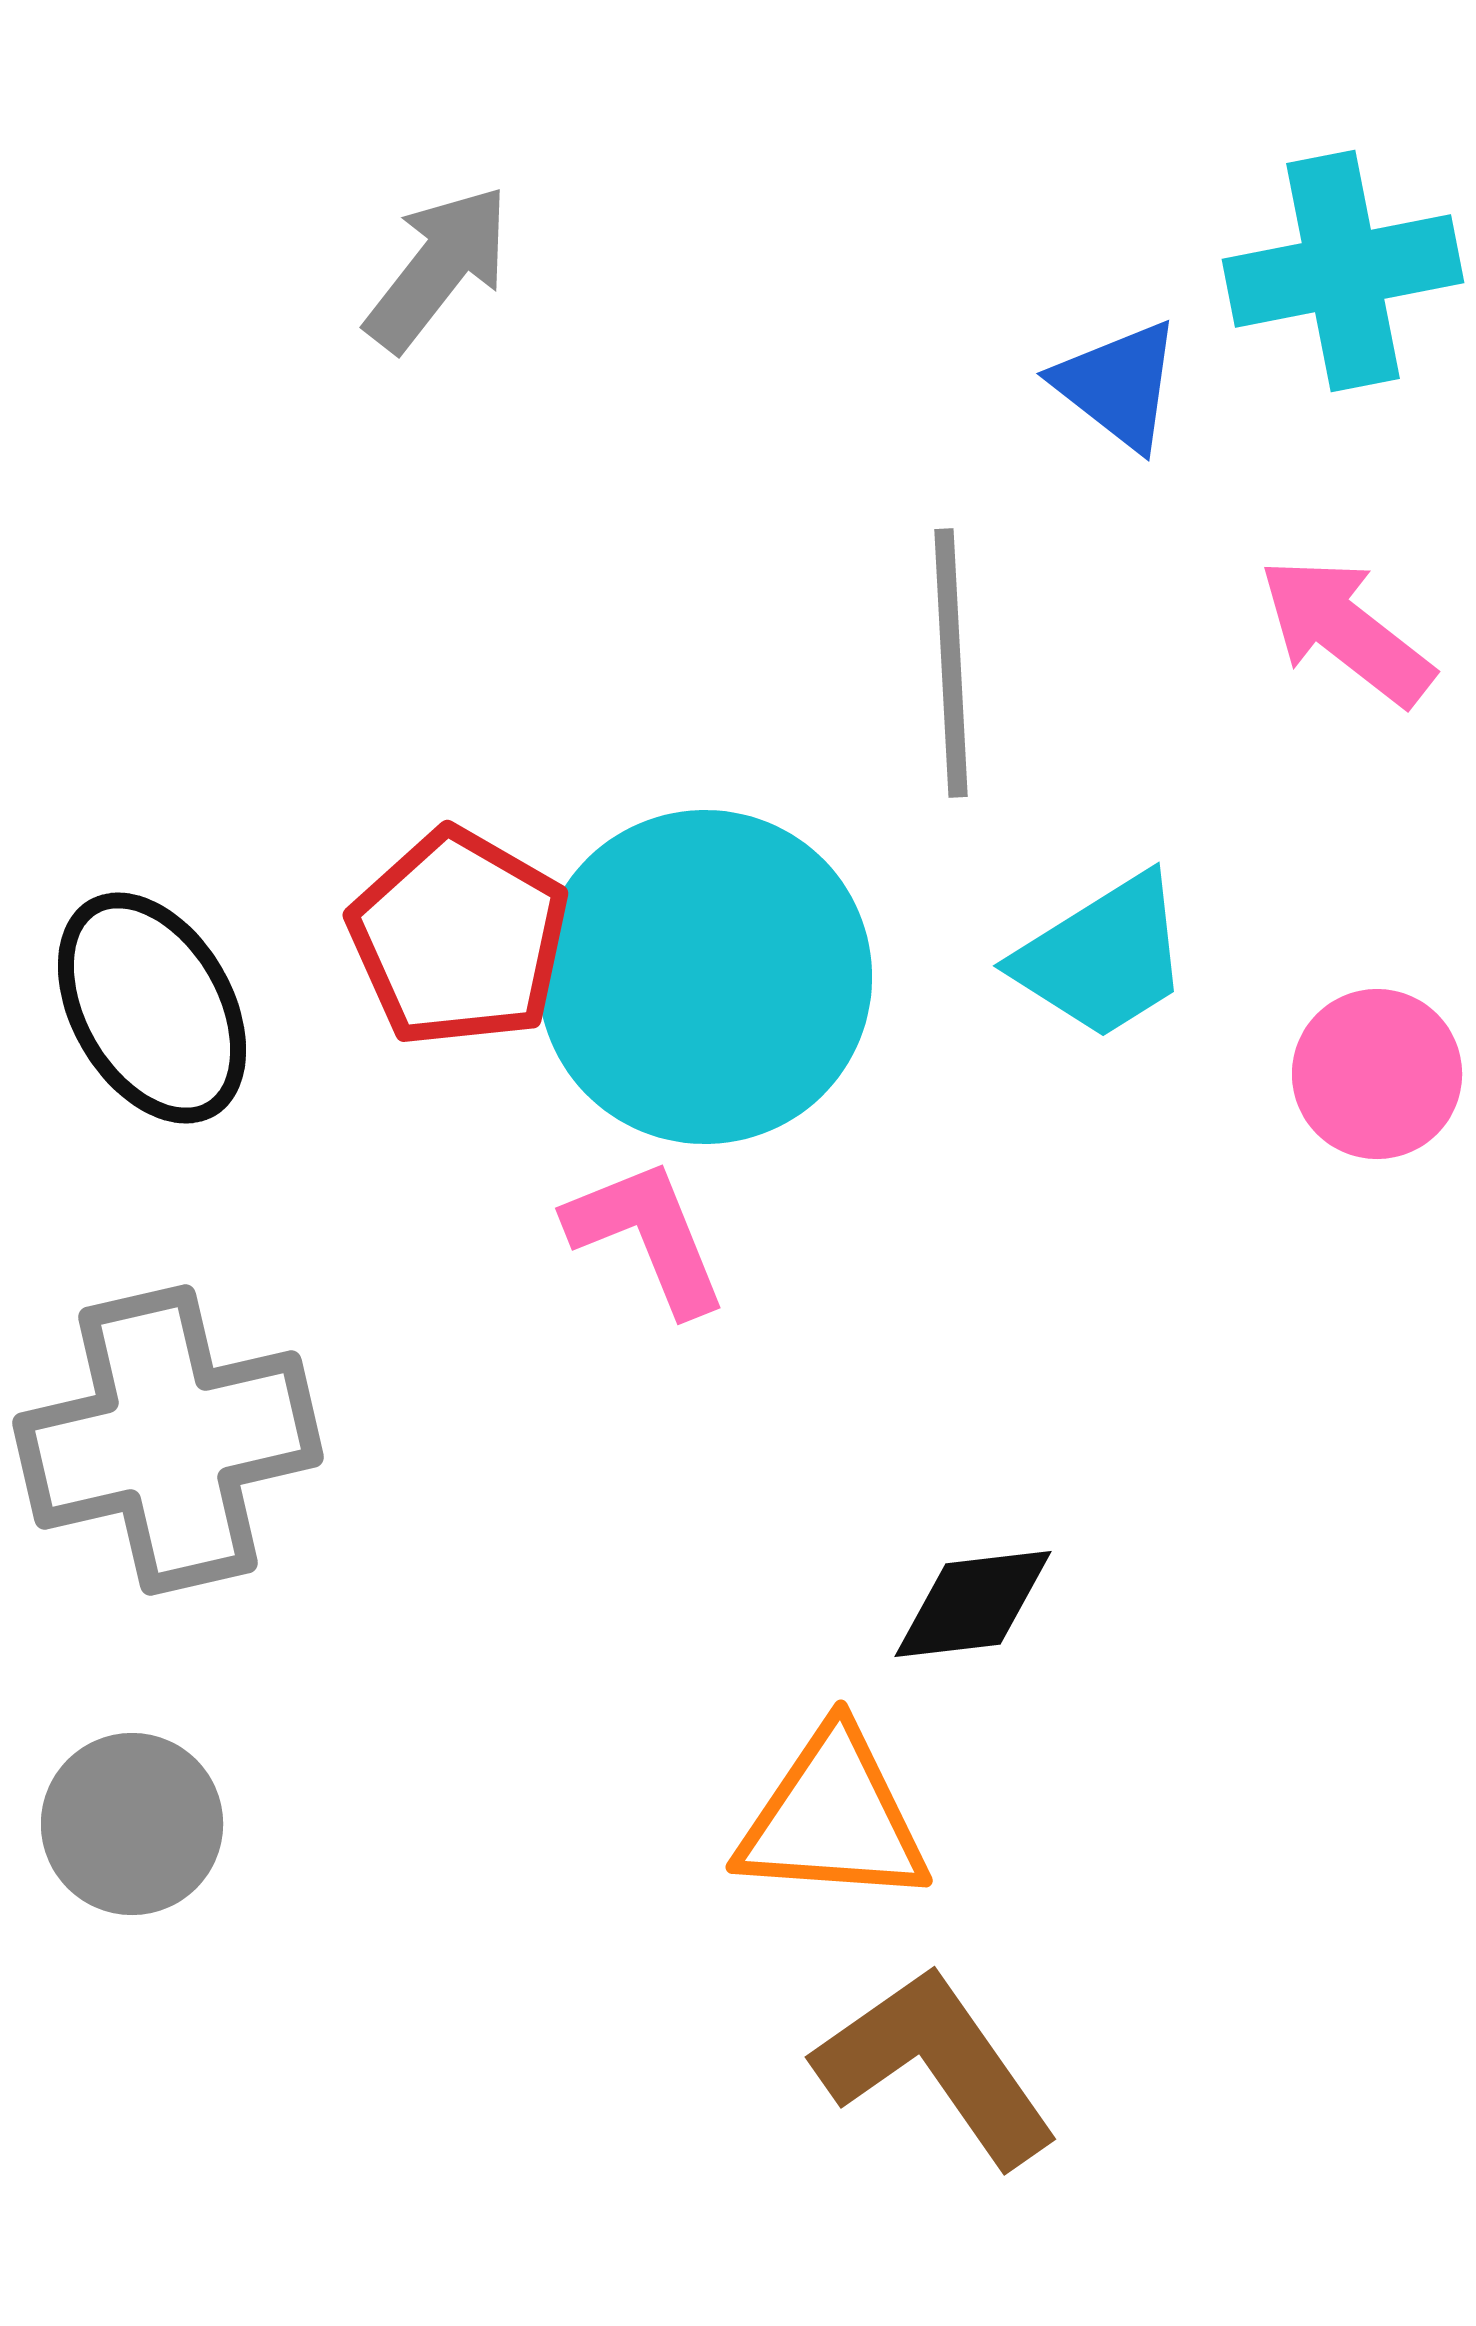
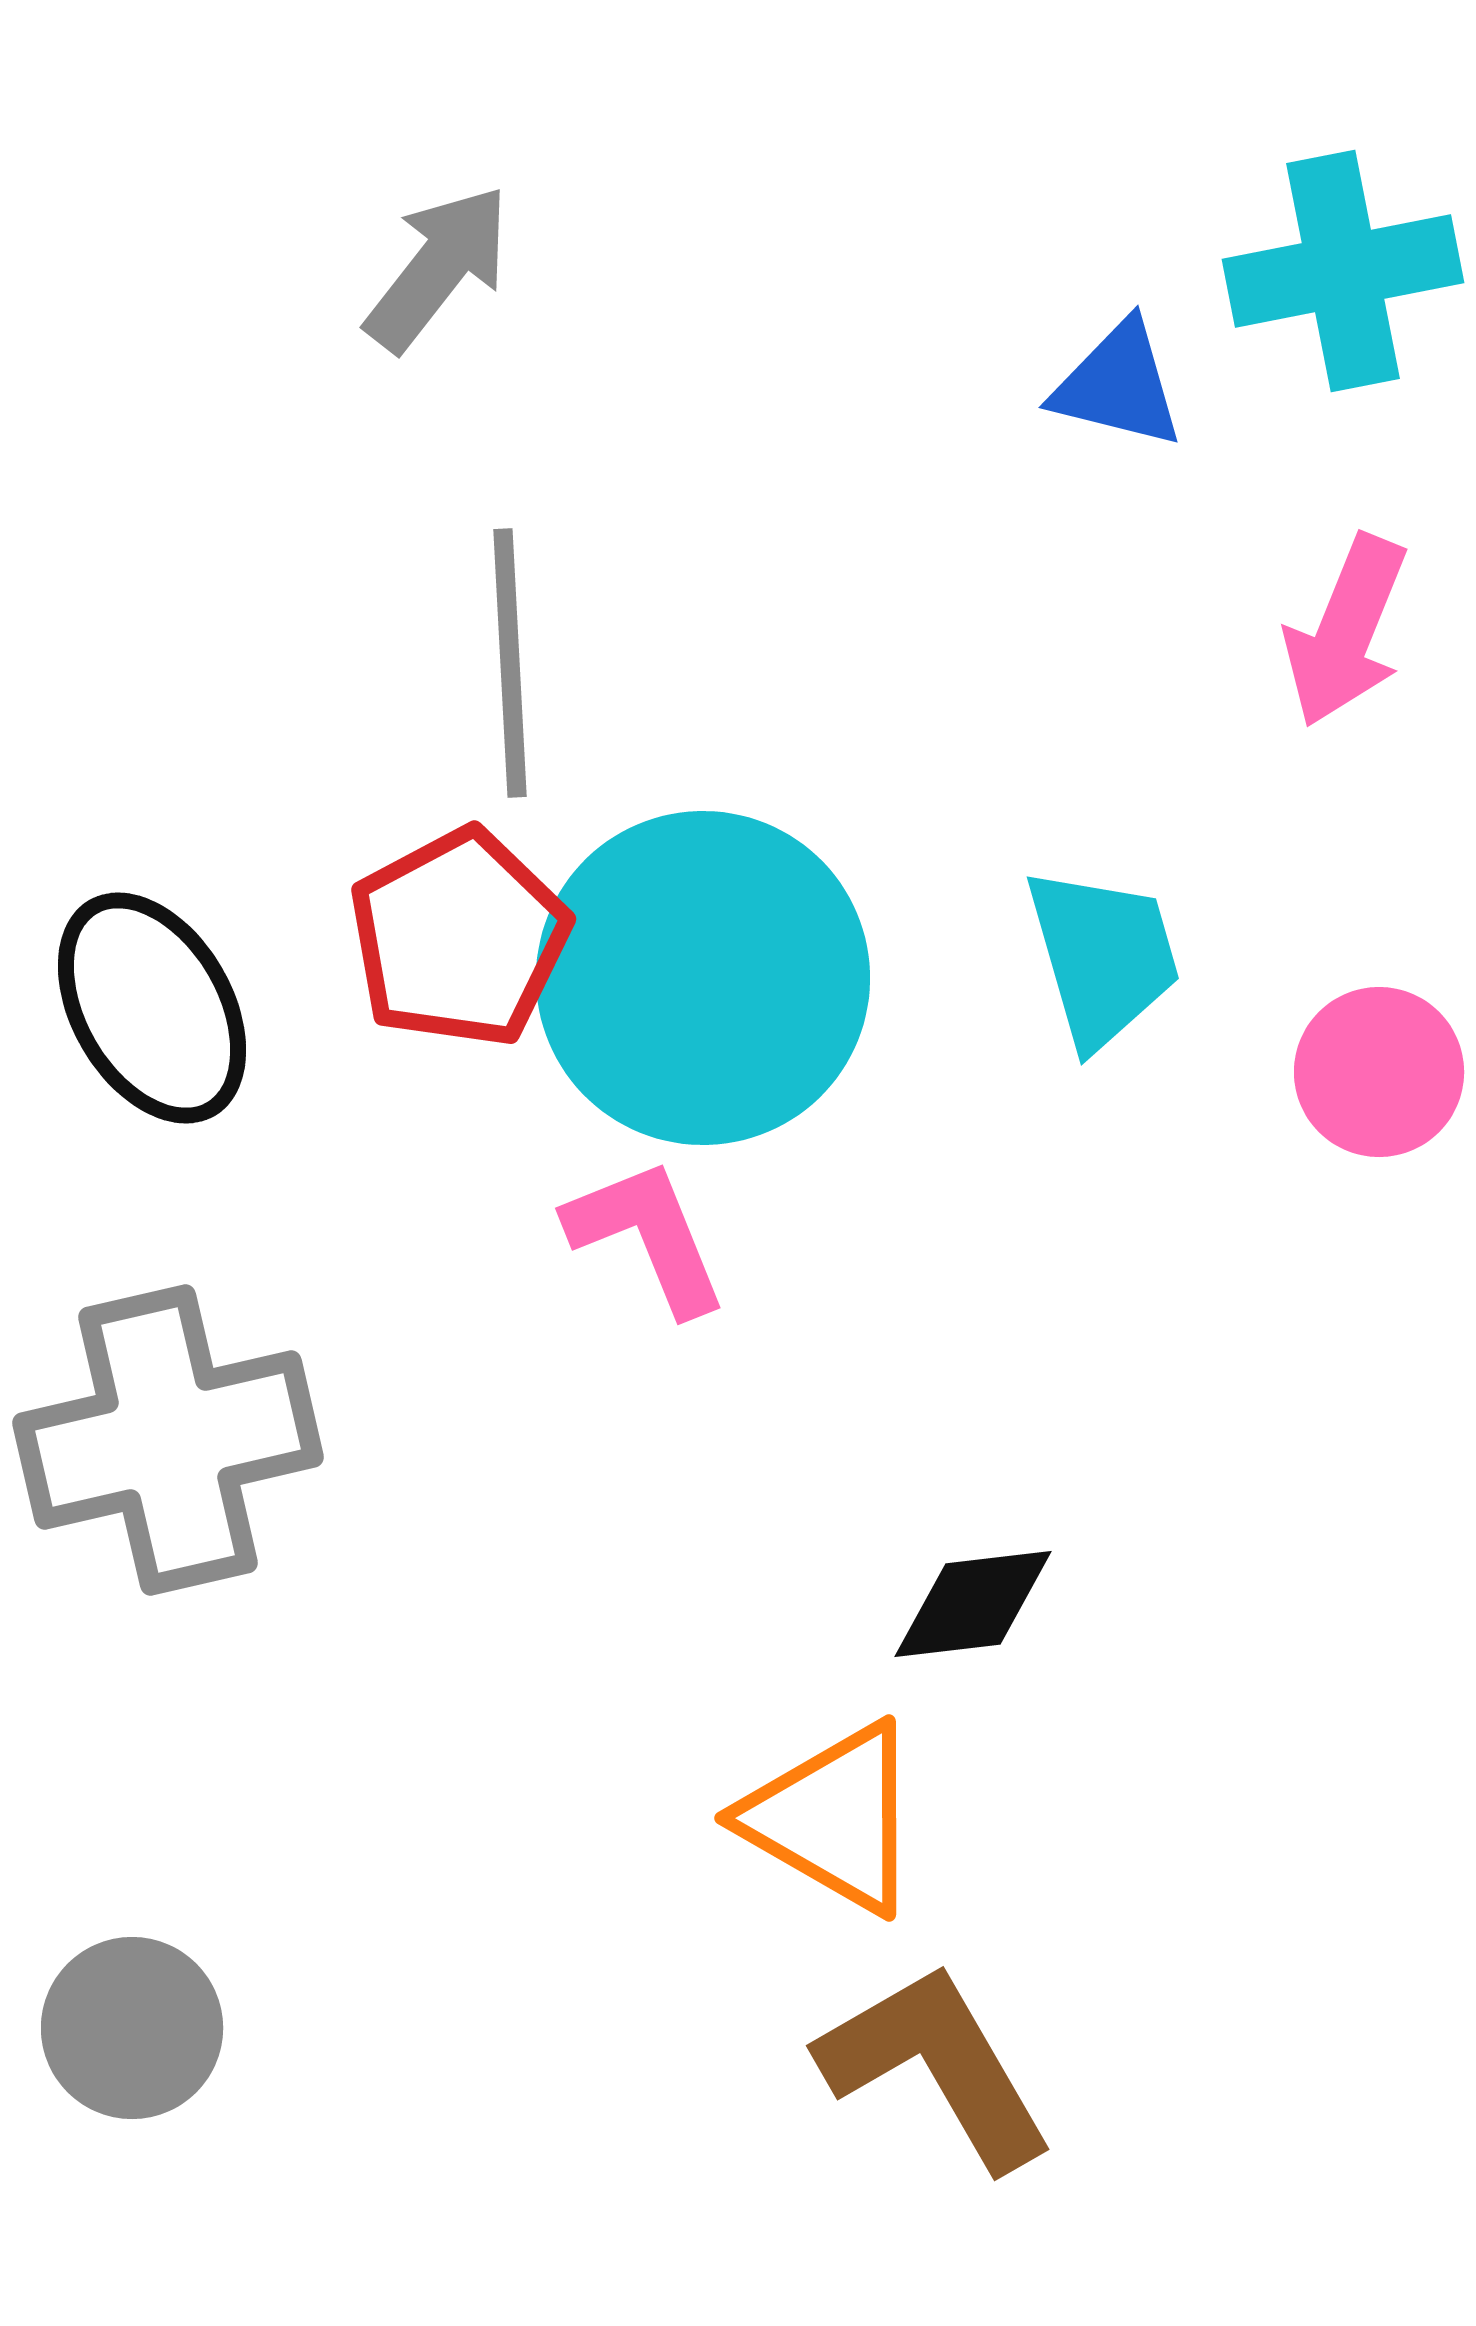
blue triangle: rotated 24 degrees counterclockwise
pink arrow: rotated 106 degrees counterclockwise
gray line: moved 441 px left
red pentagon: rotated 14 degrees clockwise
cyan trapezoid: rotated 74 degrees counterclockwise
cyan circle: moved 2 px left, 1 px down
pink circle: moved 2 px right, 2 px up
orange triangle: rotated 26 degrees clockwise
gray circle: moved 204 px down
brown L-shape: rotated 5 degrees clockwise
